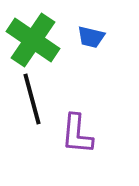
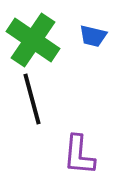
blue trapezoid: moved 2 px right, 1 px up
purple L-shape: moved 2 px right, 21 px down
